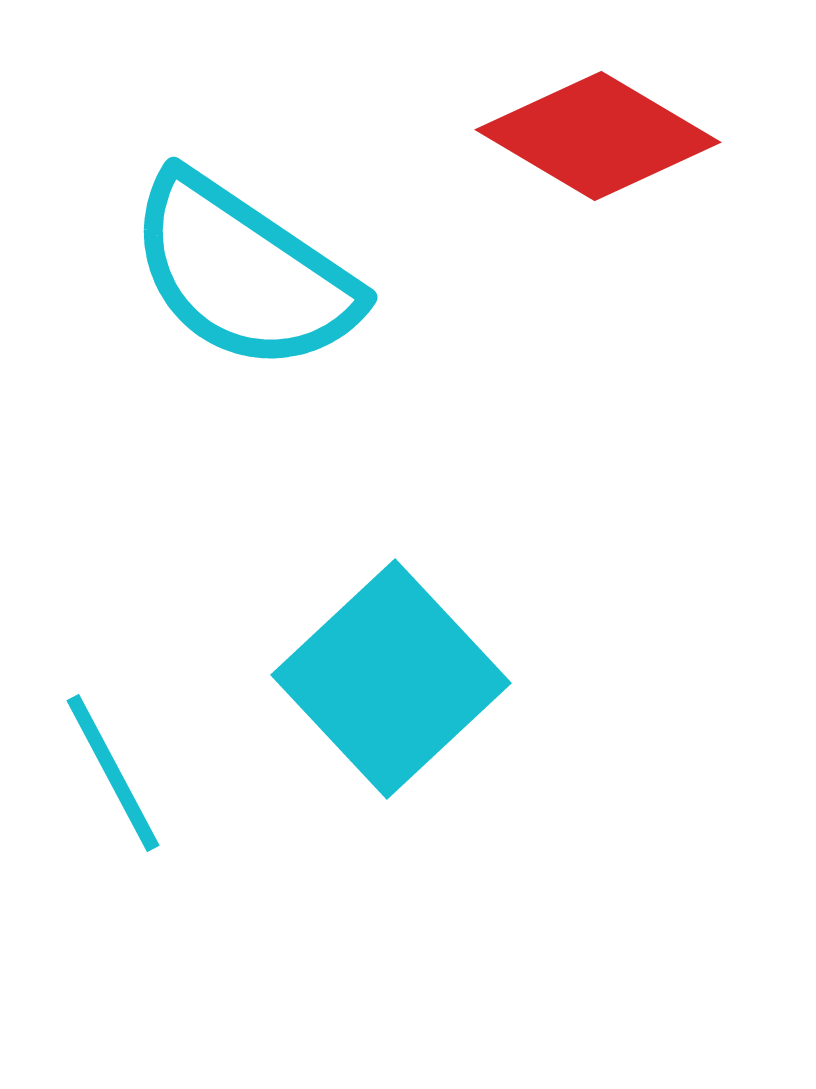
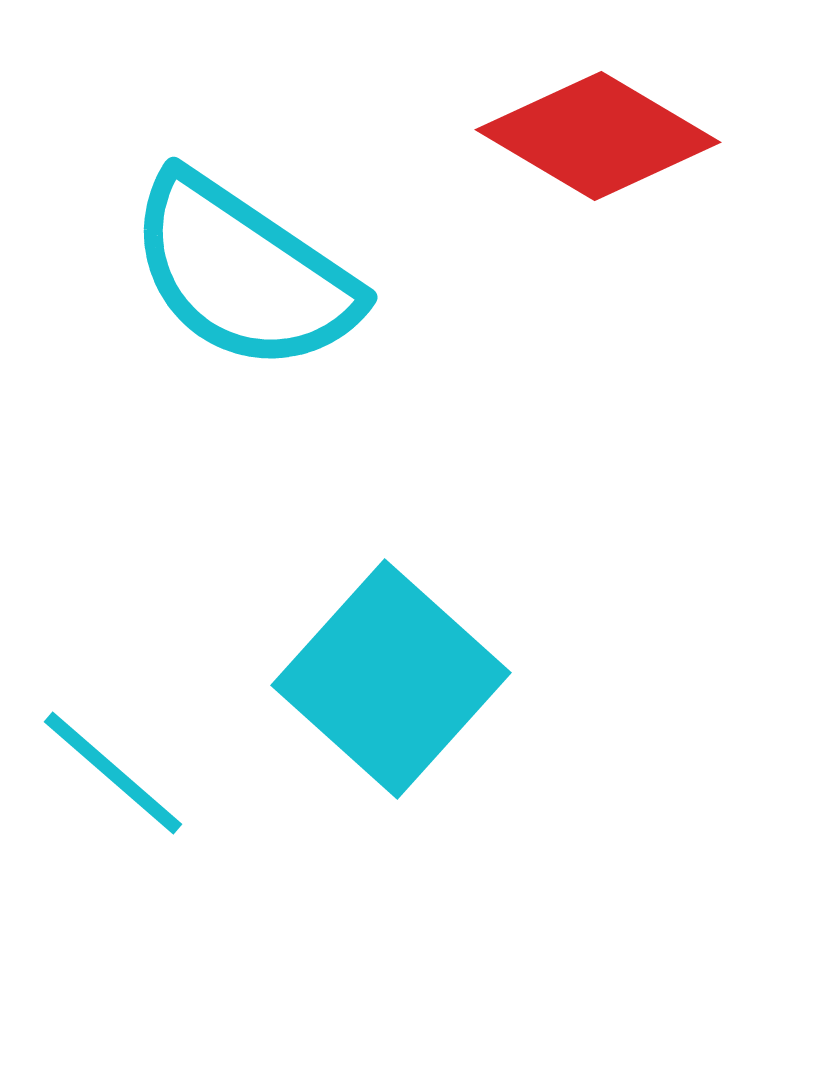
cyan square: rotated 5 degrees counterclockwise
cyan line: rotated 21 degrees counterclockwise
